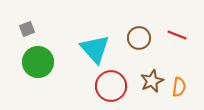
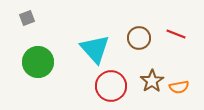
gray square: moved 11 px up
red line: moved 1 px left, 1 px up
brown star: rotated 10 degrees counterclockwise
orange semicircle: rotated 72 degrees clockwise
